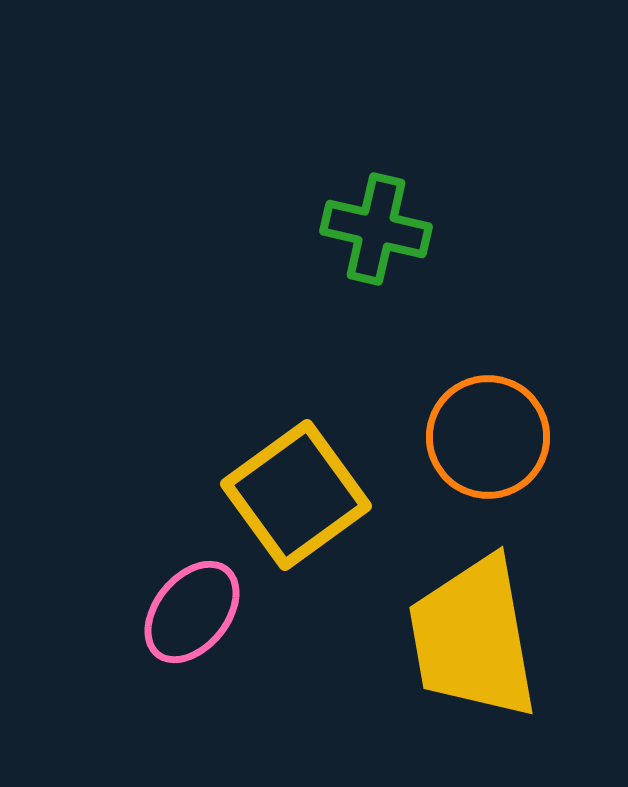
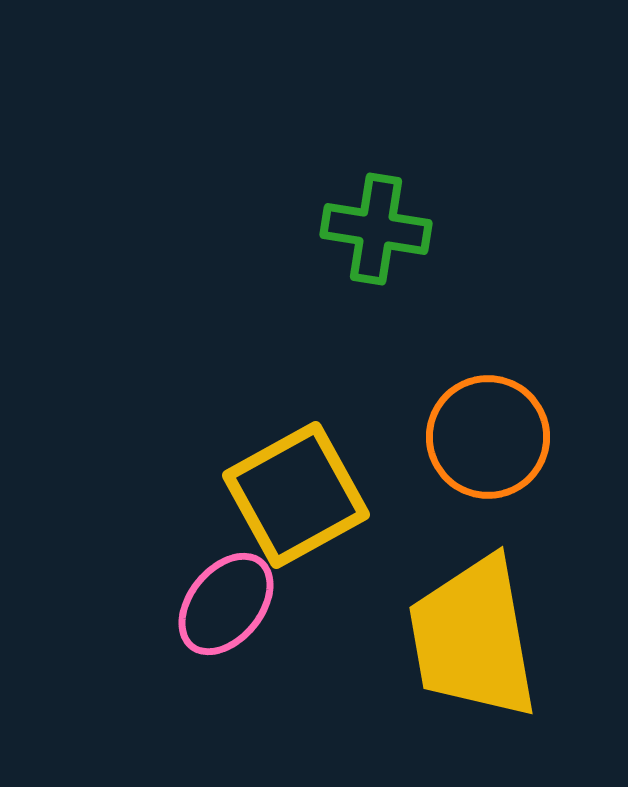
green cross: rotated 4 degrees counterclockwise
yellow square: rotated 7 degrees clockwise
pink ellipse: moved 34 px right, 8 px up
